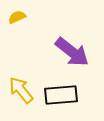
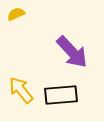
yellow semicircle: moved 1 px left, 3 px up
purple arrow: rotated 9 degrees clockwise
